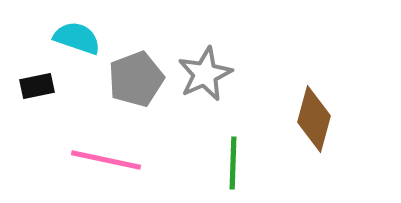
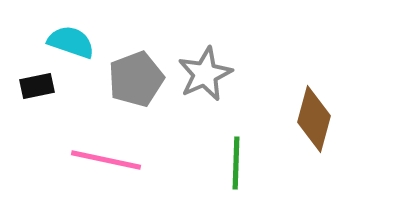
cyan semicircle: moved 6 px left, 4 px down
green line: moved 3 px right
